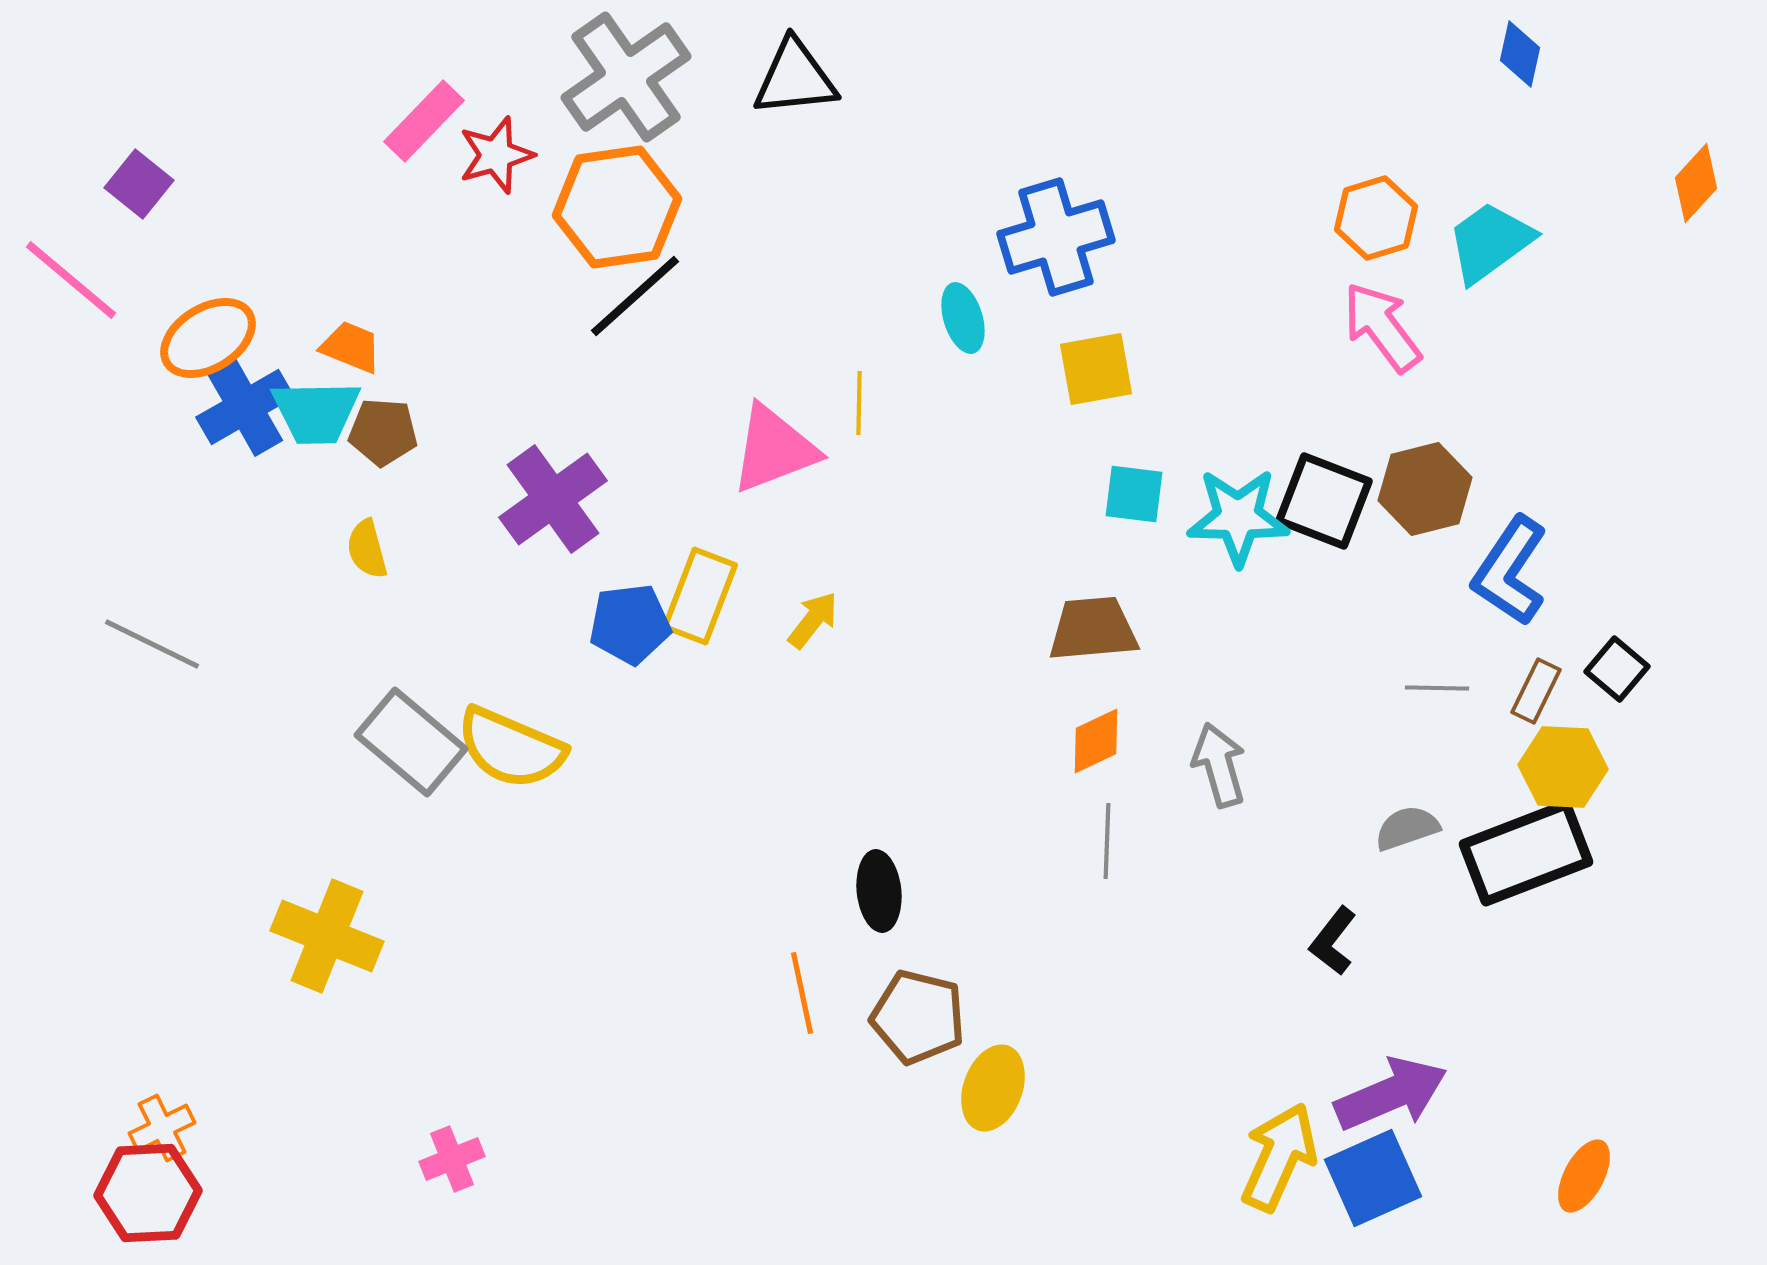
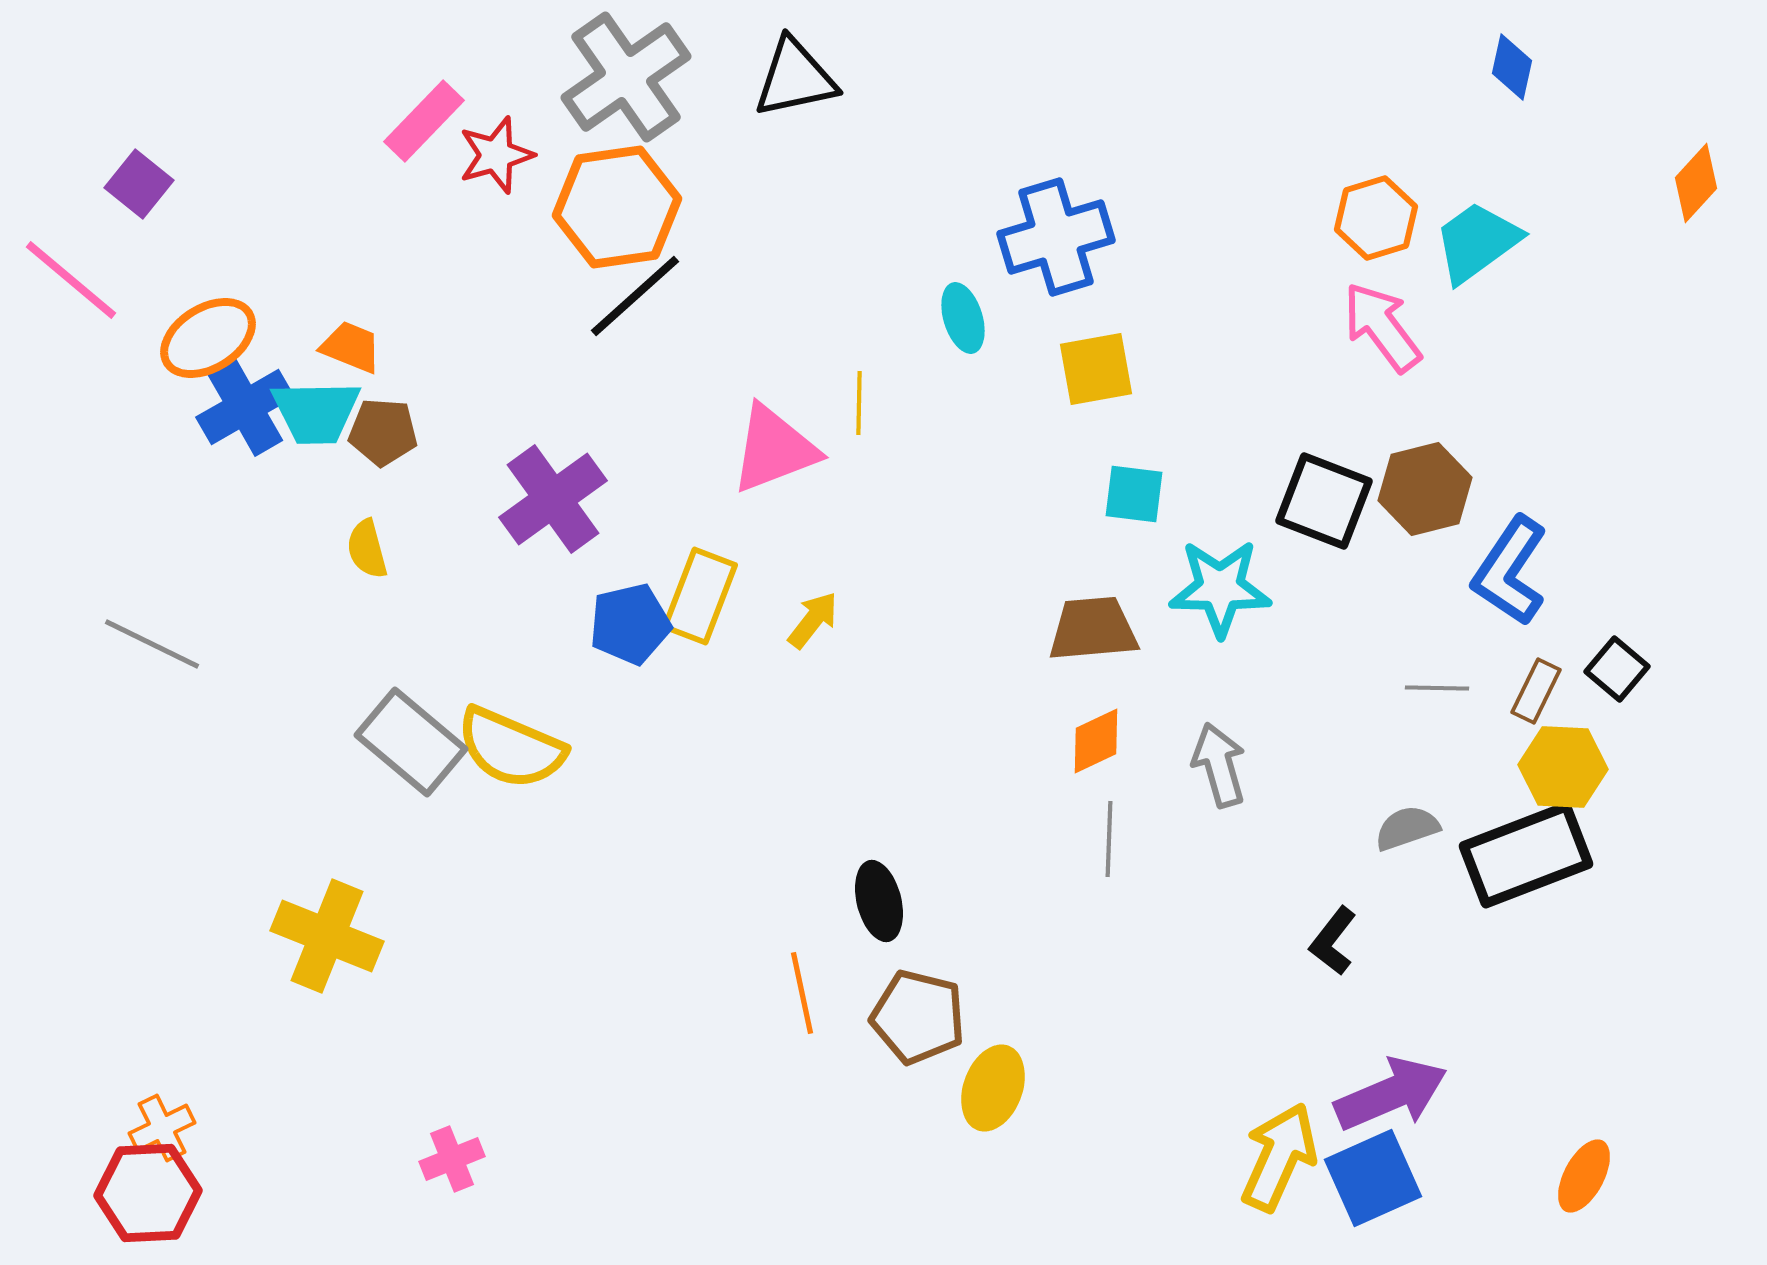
blue diamond at (1520, 54): moved 8 px left, 13 px down
black triangle at (795, 78): rotated 6 degrees counterclockwise
cyan trapezoid at (1490, 242): moved 13 px left
cyan star at (1238, 517): moved 18 px left, 71 px down
blue pentagon at (630, 624): rotated 6 degrees counterclockwise
gray line at (1107, 841): moved 2 px right, 2 px up
black rectangle at (1526, 853): moved 2 px down
black ellipse at (879, 891): moved 10 px down; rotated 8 degrees counterclockwise
